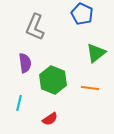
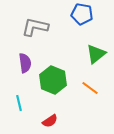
blue pentagon: rotated 15 degrees counterclockwise
gray L-shape: rotated 80 degrees clockwise
green triangle: moved 1 px down
orange line: rotated 30 degrees clockwise
cyan line: rotated 28 degrees counterclockwise
red semicircle: moved 2 px down
